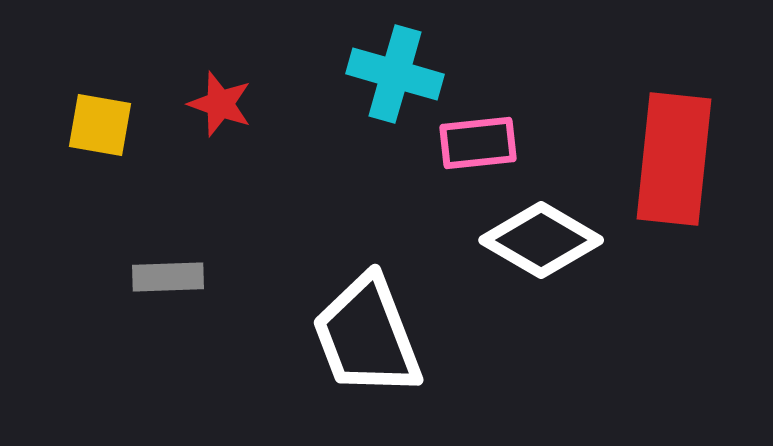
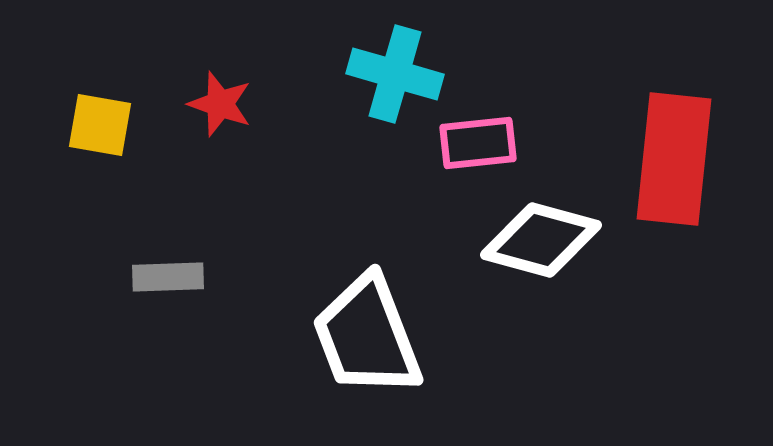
white diamond: rotated 15 degrees counterclockwise
